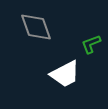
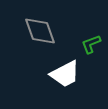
gray diamond: moved 4 px right, 4 px down
